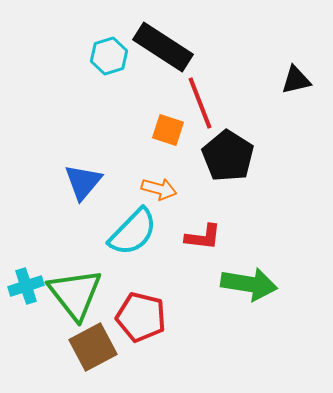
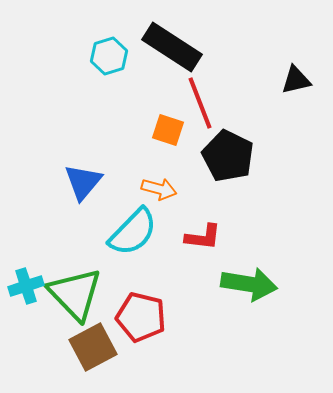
black rectangle: moved 9 px right
black pentagon: rotated 6 degrees counterclockwise
green triangle: rotated 6 degrees counterclockwise
